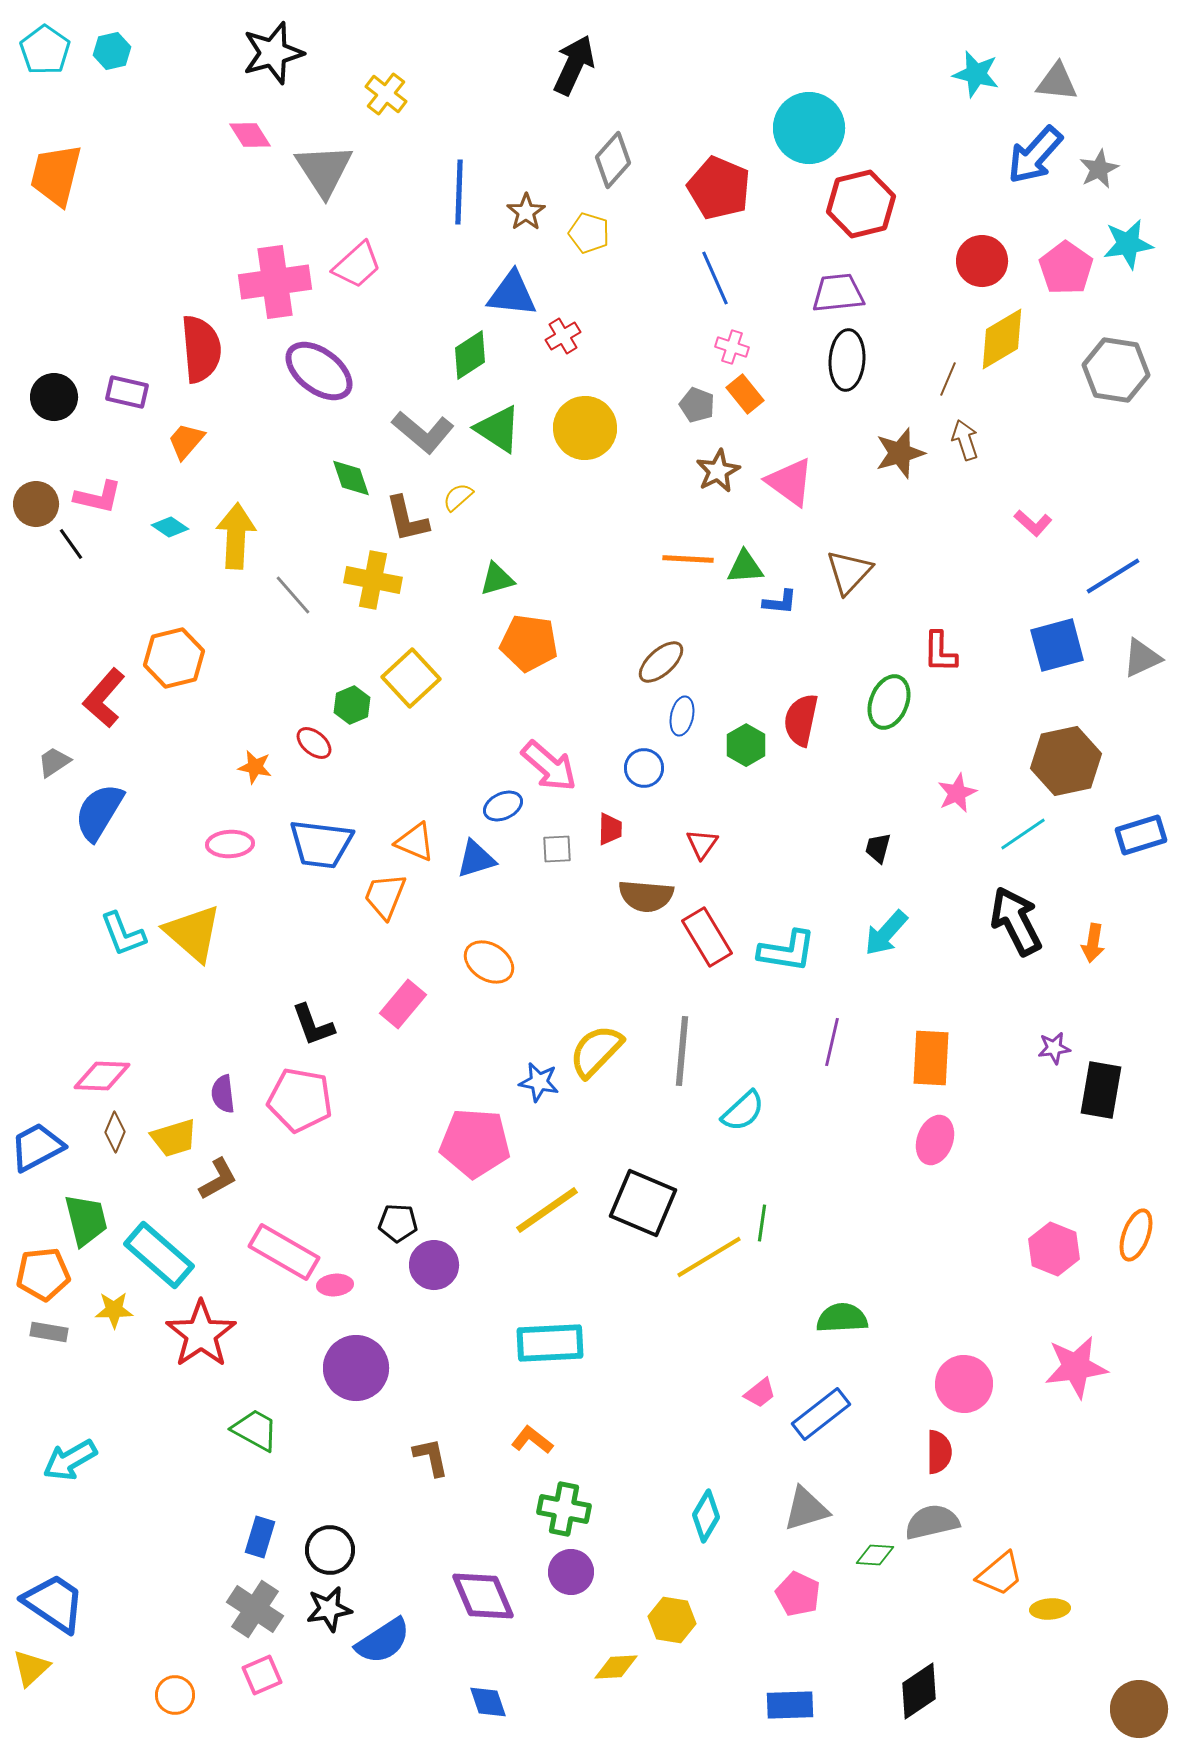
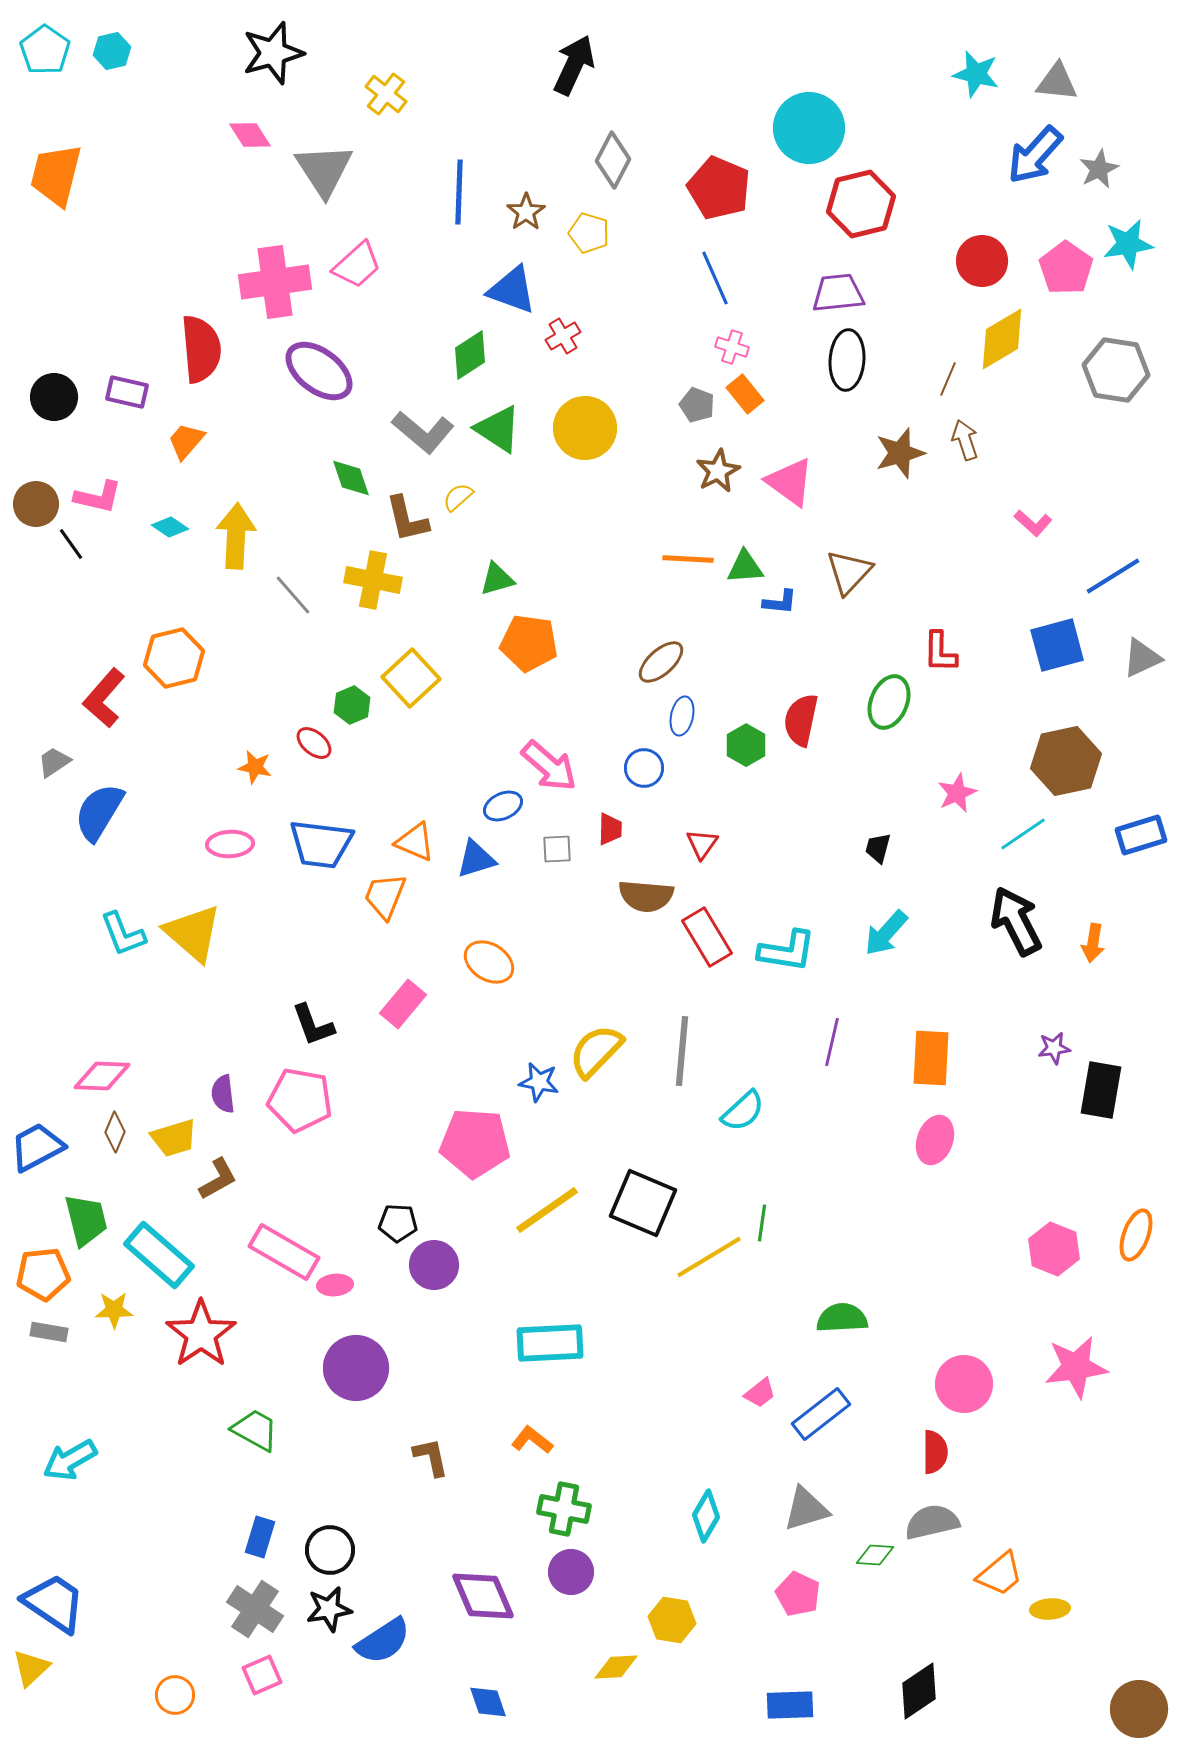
gray diamond at (613, 160): rotated 14 degrees counterclockwise
blue triangle at (512, 294): moved 4 px up; rotated 14 degrees clockwise
red semicircle at (939, 1452): moved 4 px left
